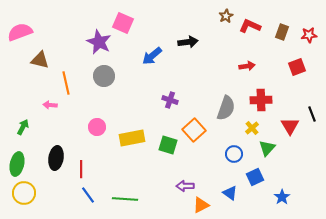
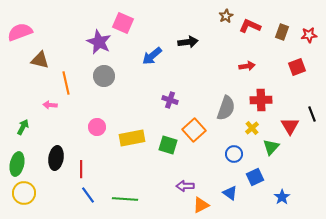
green triangle: moved 4 px right, 1 px up
